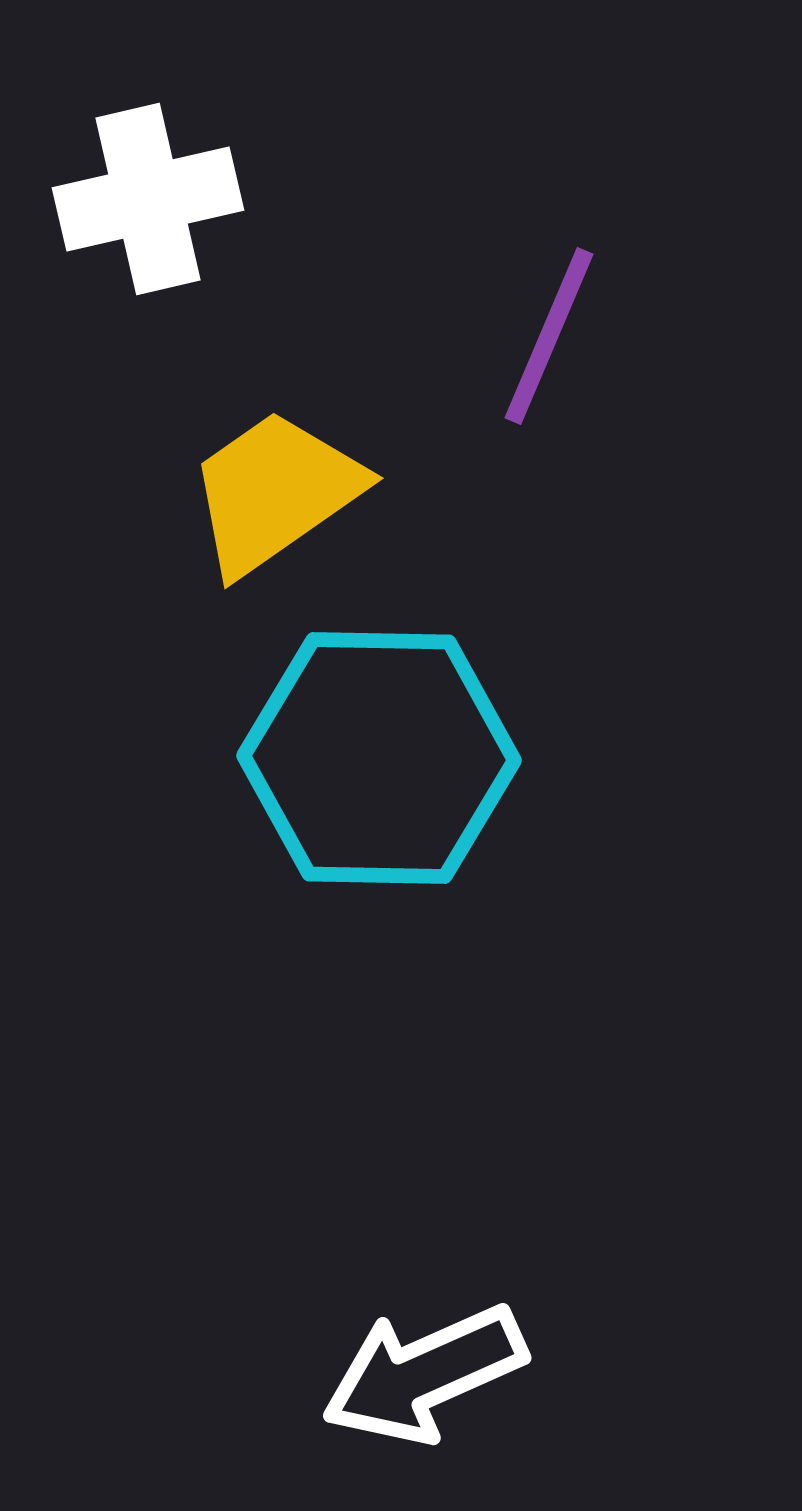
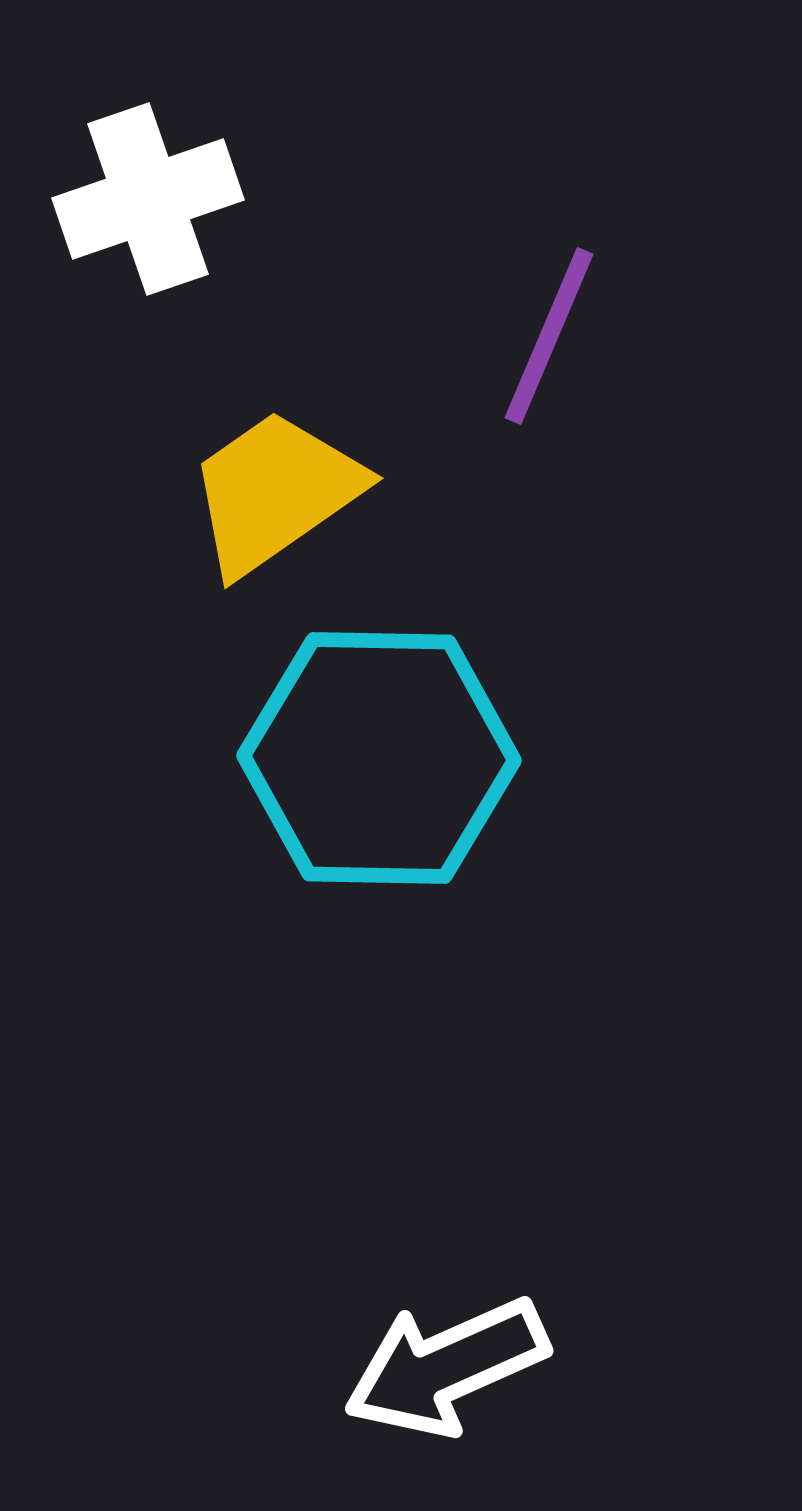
white cross: rotated 6 degrees counterclockwise
white arrow: moved 22 px right, 7 px up
